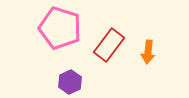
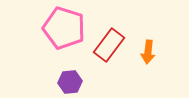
pink pentagon: moved 4 px right
purple hexagon: rotated 20 degrees clockwise
